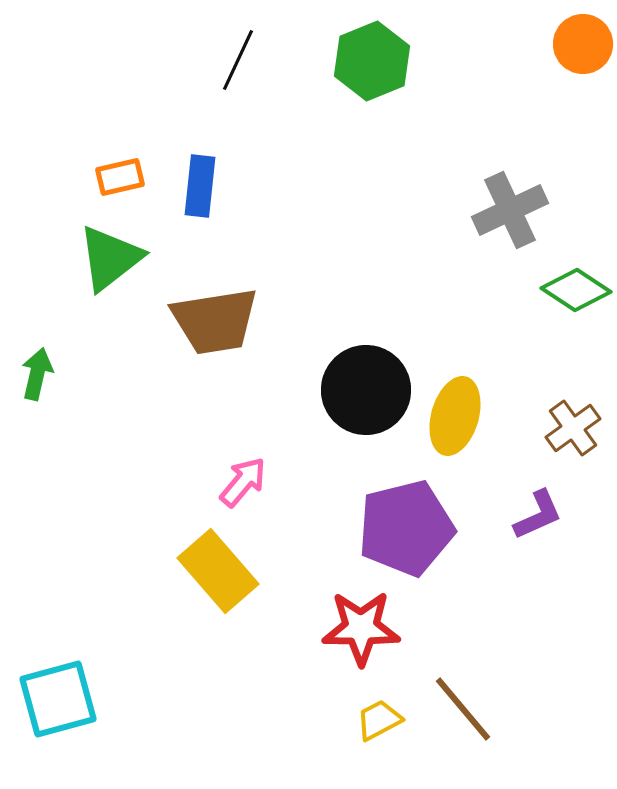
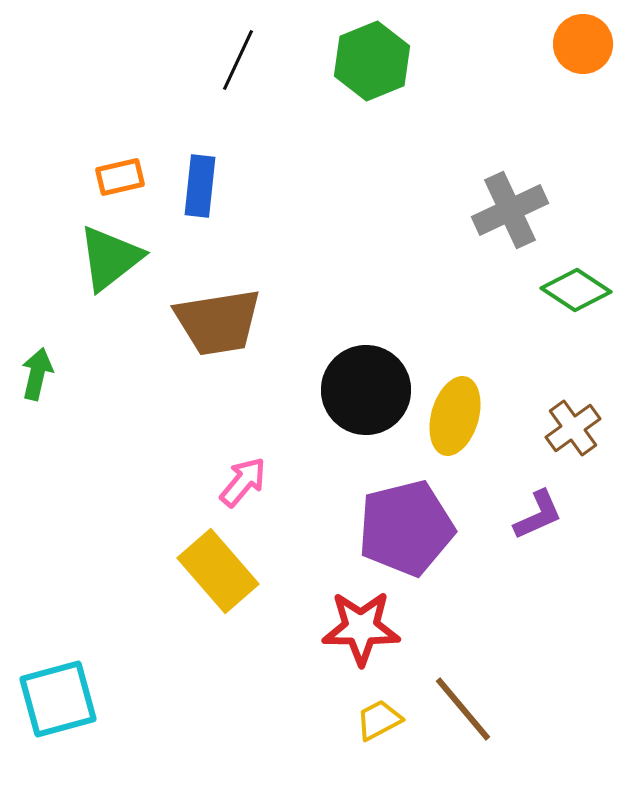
brown trapezoid: moved 3 px right, 1 px down
